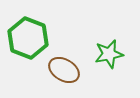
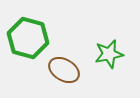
green hexagon: rotated 6 degrees counterclockwise
